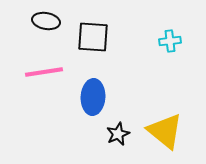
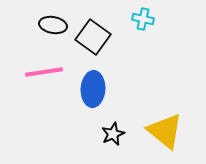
black ellipse: moved 7 px right, 4 px down
black square: rotated 32 degrees clockwise
cyan cross: moved 27 px left, 22 px up; rotated 20 degrees clockwise
blue ellipse: moved 8 px up
black star: moved 5 px left
